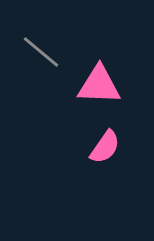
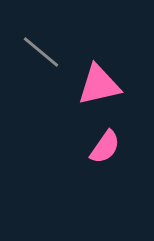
pink triangle: rotated 15 degrees counterclockwise
